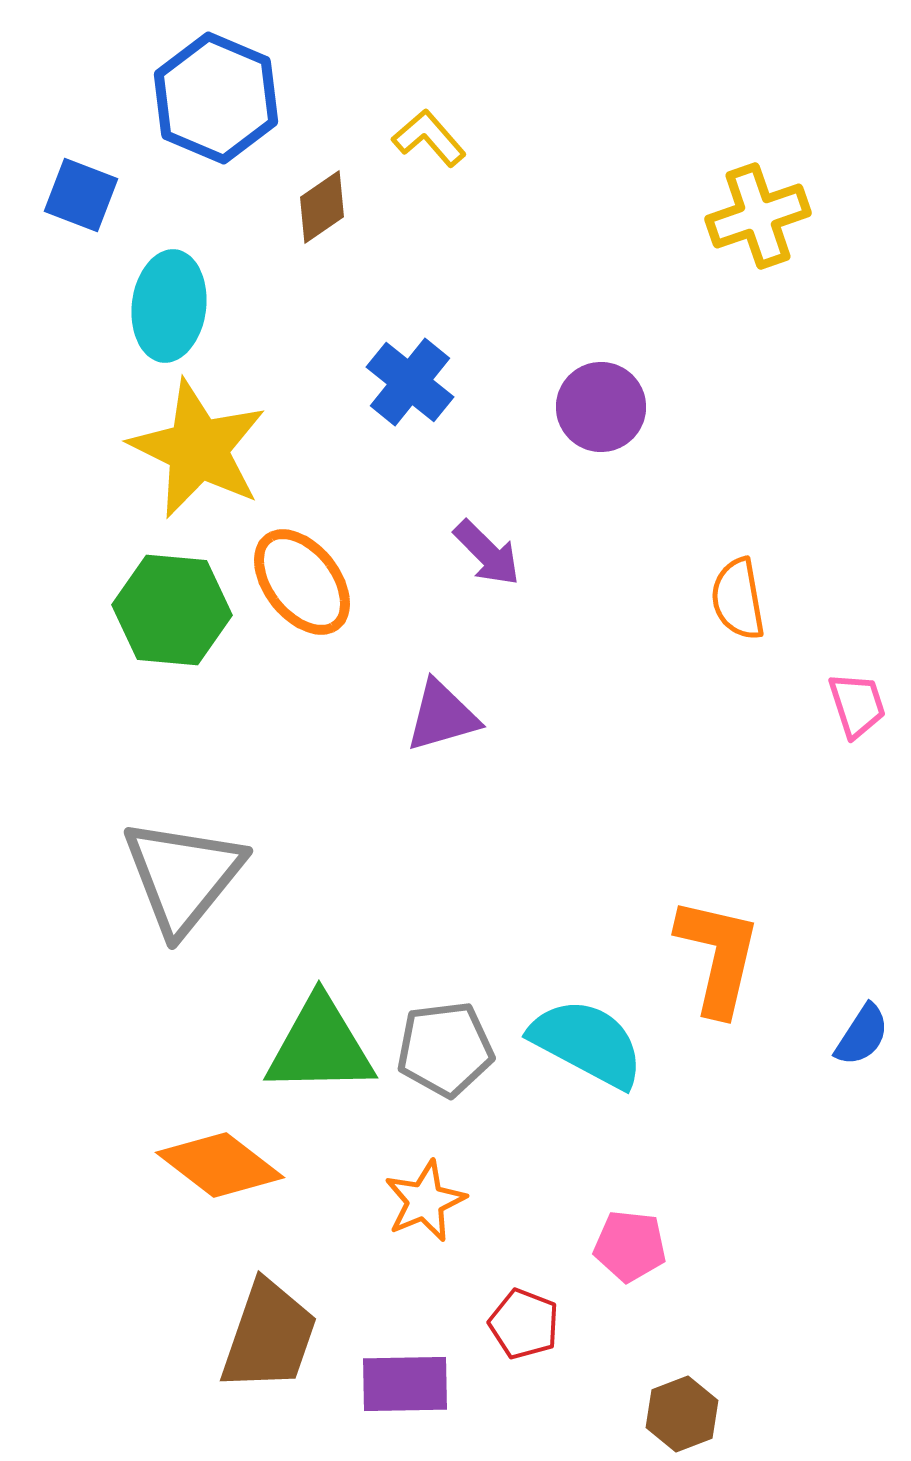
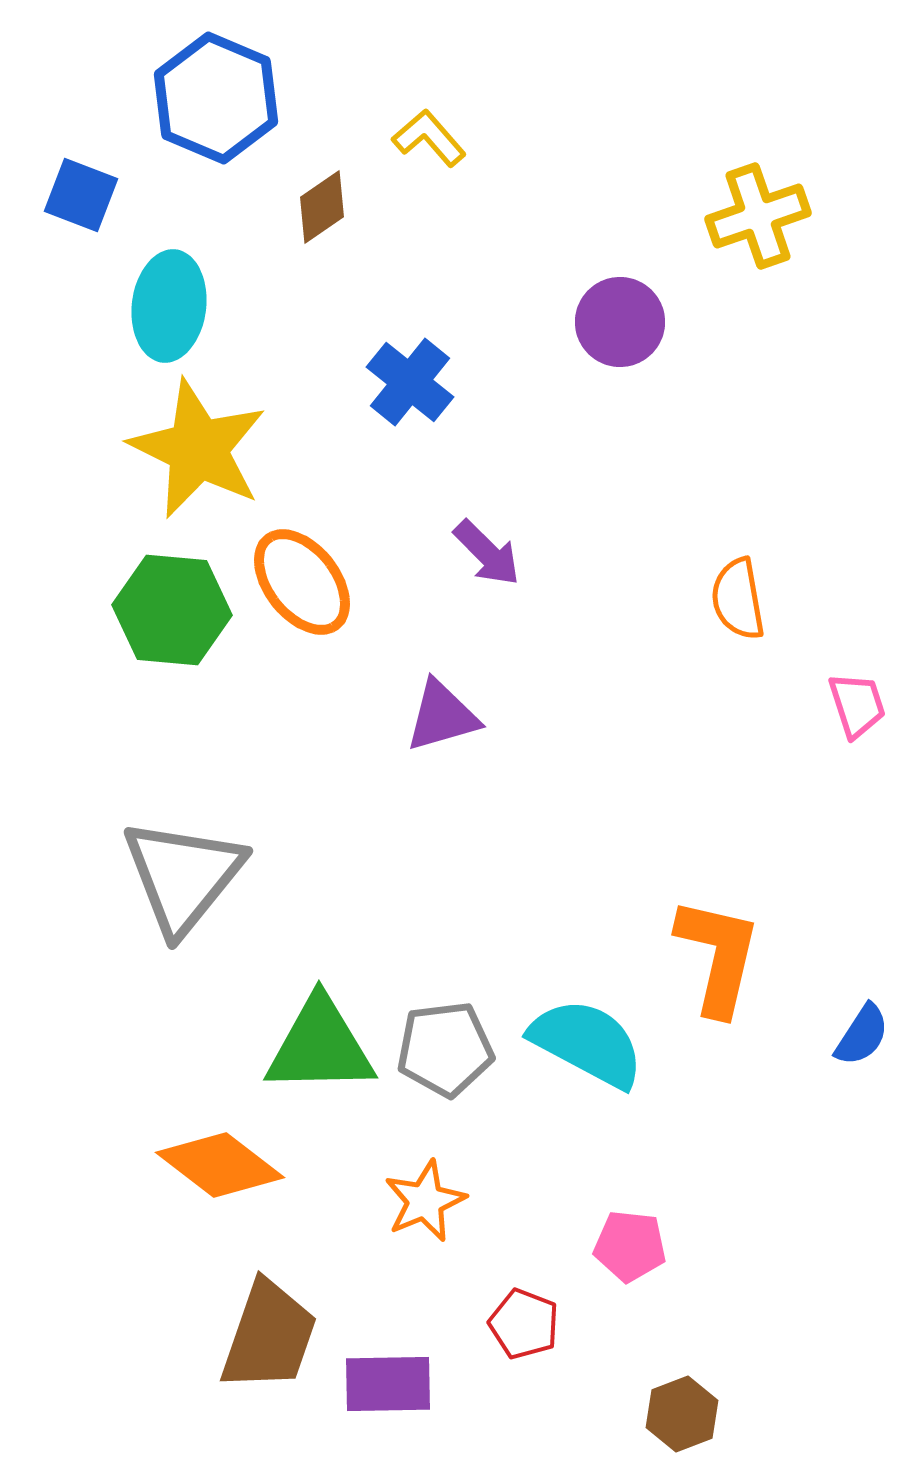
purple circle: moved 19 px right, 85 px up
purple rectangle: moved 17 px left
